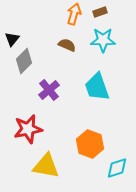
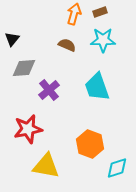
gray diamond: moved 7 px down; rotated 40 degrees clockwise
